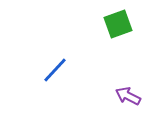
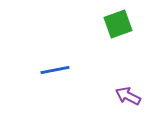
blue line: rotated 36 degrees clockwise
